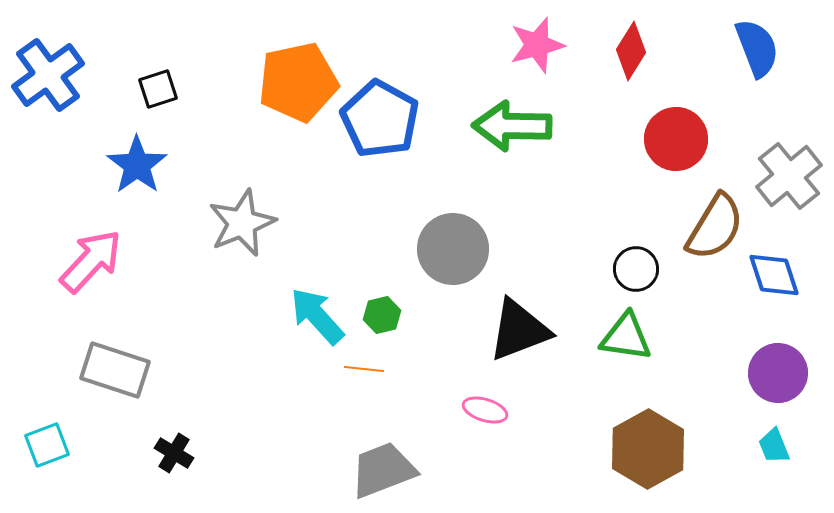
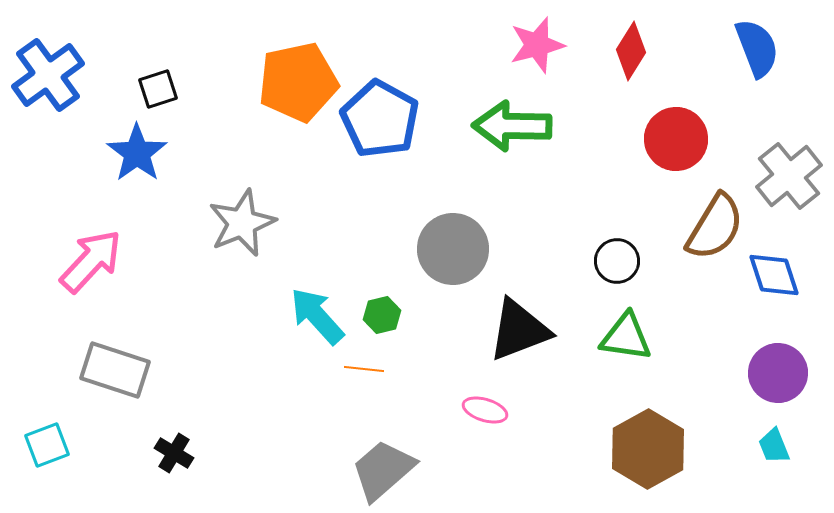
blue star: moved 12 px up
black circle: moved 19 px left, 8 px up
gray trapezoid: rotated 20 degrees counterclockwise
